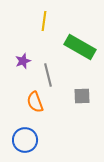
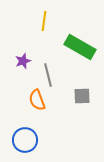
orange semicircle: moved 2 px right, 2 px up
